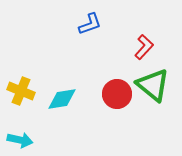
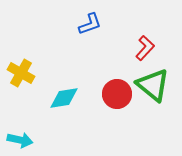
red L-shape: moved 1 px right, 1 px down
yellow cross: moved 18 px up; rotated 8 degrees clockwise
cyan diamond: moved 2 px right, 1 px up
